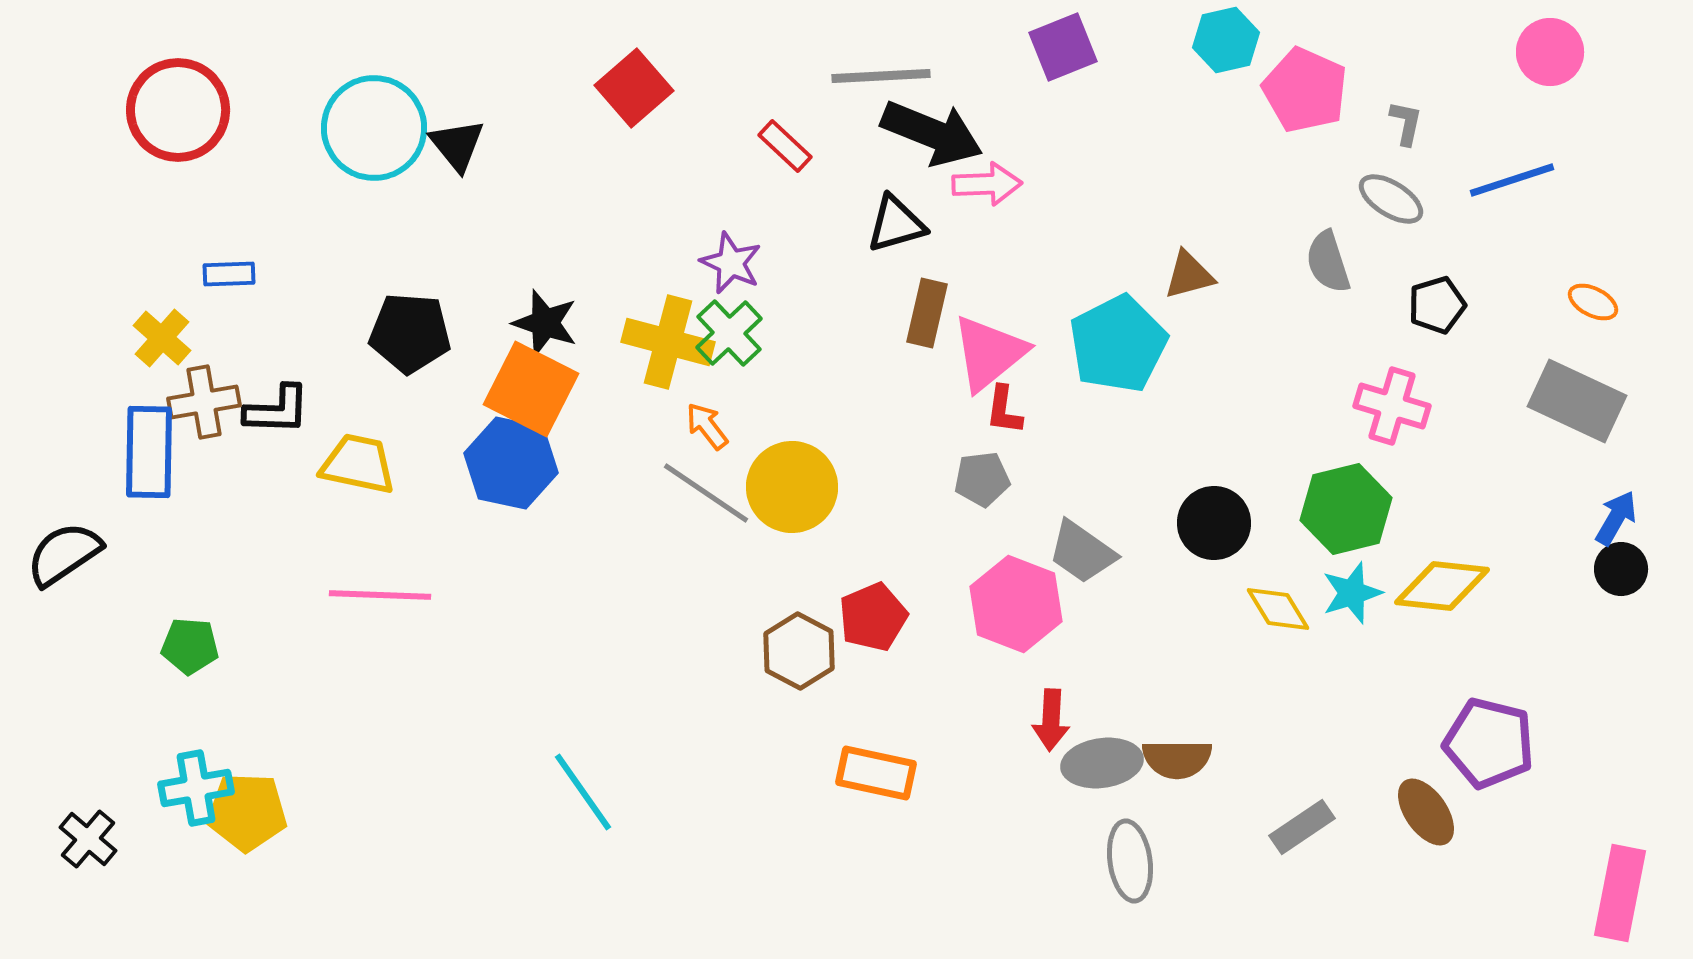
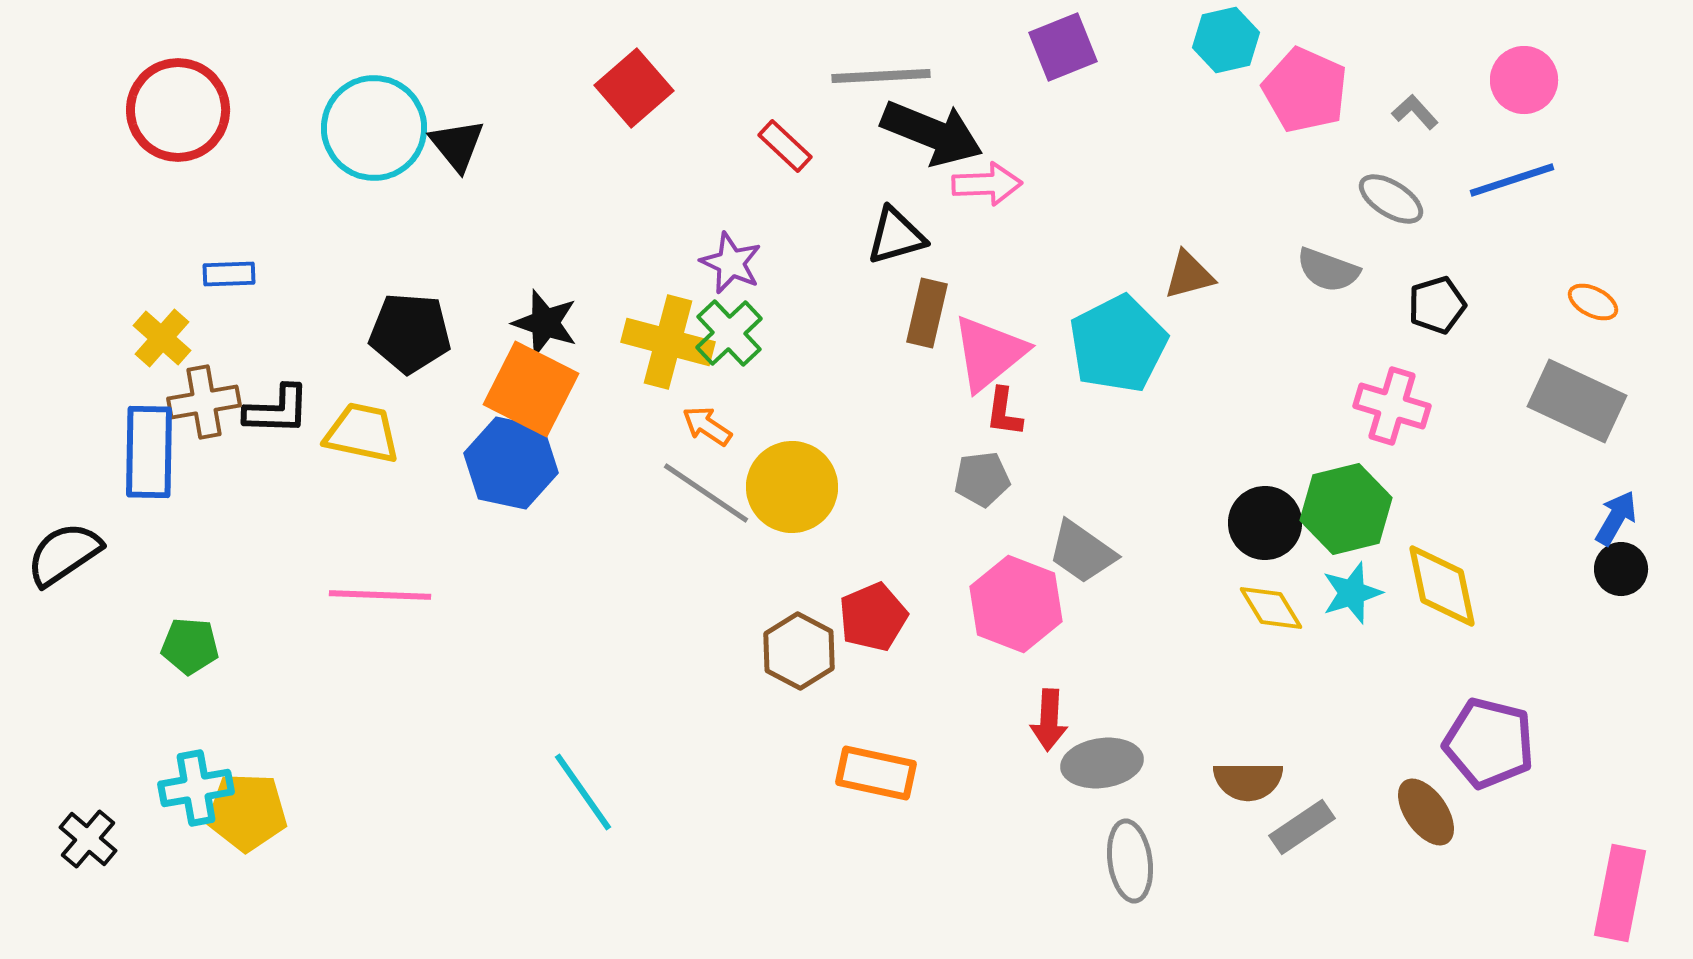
pink circle at (1550, 52): moved 26 px left, 28 px down
gray L-shape at (1406, 123): moved 9 px right, 11 px up; rotated 54 degrees counterclockwise
black triangle at (896, 224): moved 12 px down
gray semicircle at (1328, 262): moved 8 px down; rotated 52 degrees counterclockwise
red L-shape at (1004, 410): moved 2 px down
orange arrow at (707, 426): rotated 18 degrees counterclockwise
yellow trapezoid at (358, 464): moved 4 px right, 31 px up
black circle at (1214, 523): moved 51 px right
yellow diamond at (1442, 586): rotated 72 degrees clockwise
yellow diamond at (1278, 609): moved 7 px left, 1 px up
red arrow at (1051, 720): moved 2 px left
brown semicircle at (1177, 759): moved 71 px right, 22 px down
